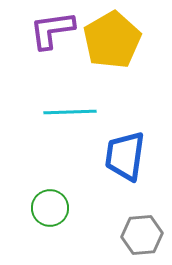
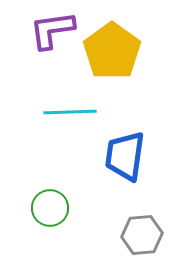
yellow pentagon: moved 11 px down; rotated 6 degrees counterclockwise
